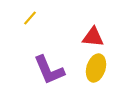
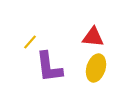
yellow line: moved 24 px down
purple L-shape: moved 3 px up; rotated 16 degrees clockwise
